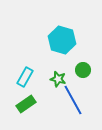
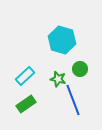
green circle: moved 3 px left, 1 px up
cyan rectangle: moved 1 px up; rotated 18 degrees clockwise
blue line: rotated 8 degrees clockwise
